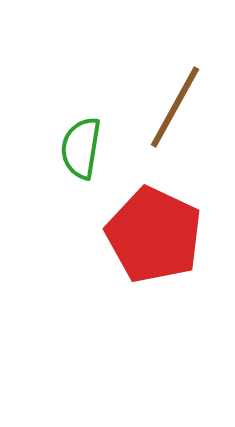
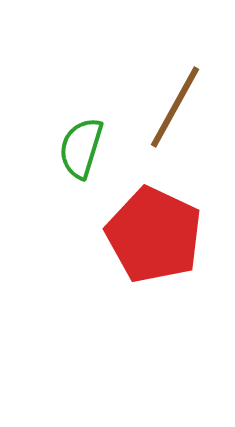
green semicircle: rotated 8 degrees clockwise
